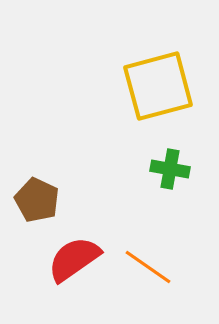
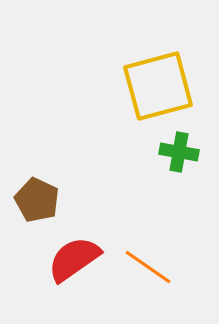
green cross: moved 9 px right, 17 px up
